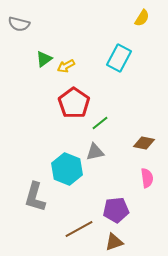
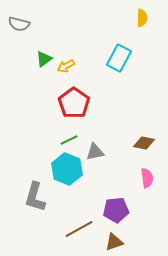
yellow semicircle: rotated 30 degrees counterclockwise
green line: moved 31 px left, 17 px down; rotated 12 degrees clockwise
